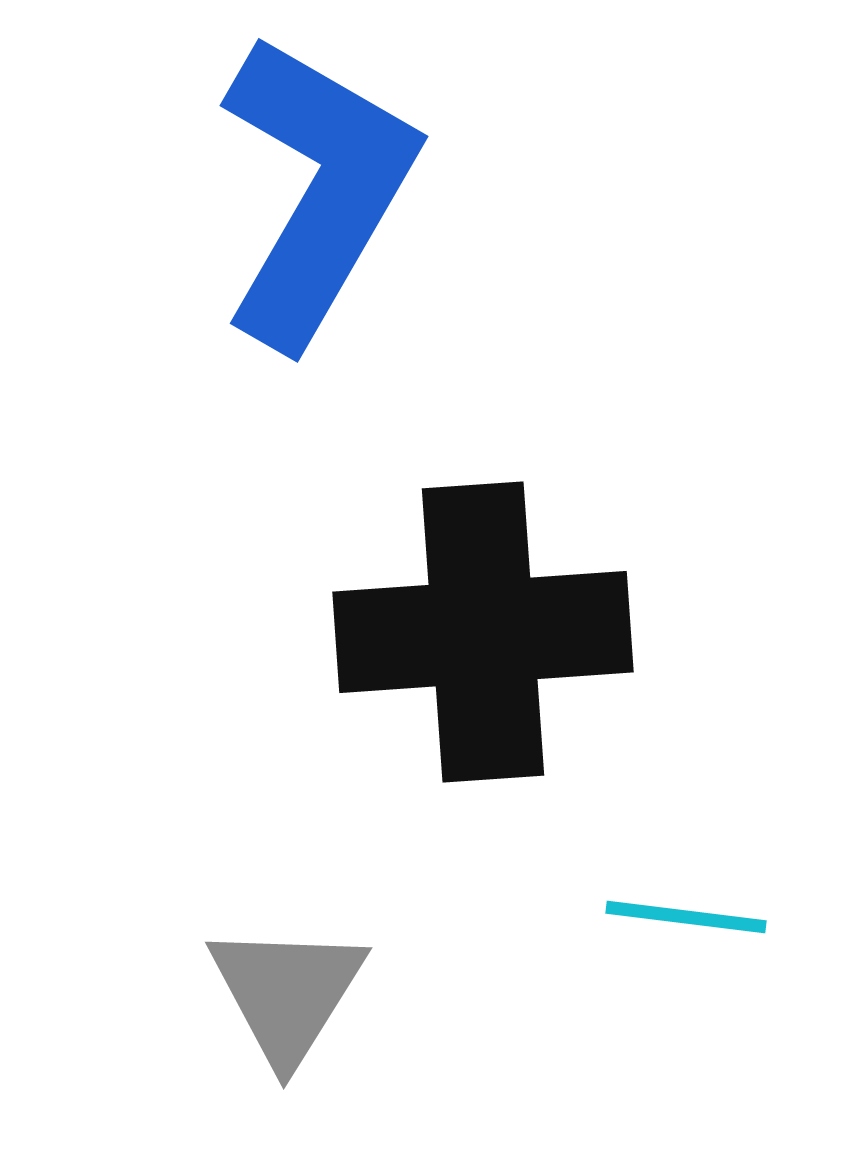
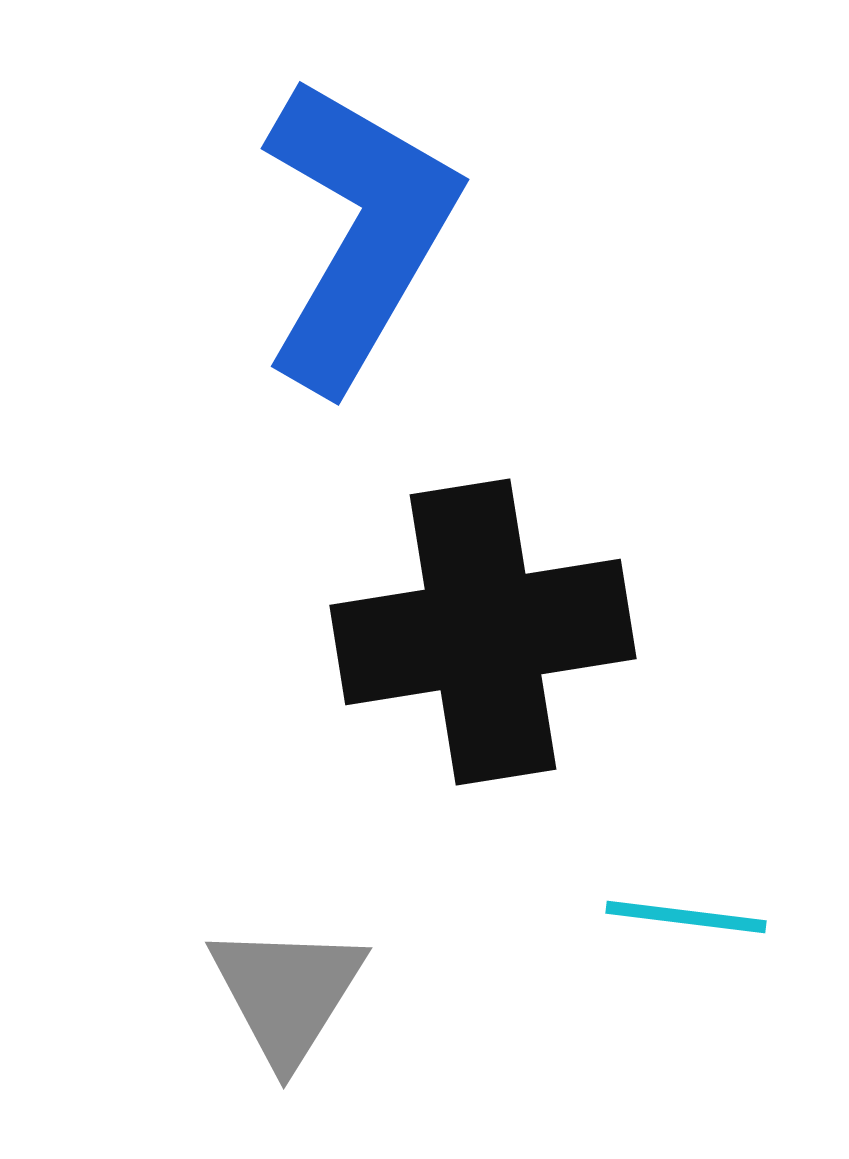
blue L-shape: moved 41 px right, 43 px down
black cross: rotated 5 degrees counterclockwise
